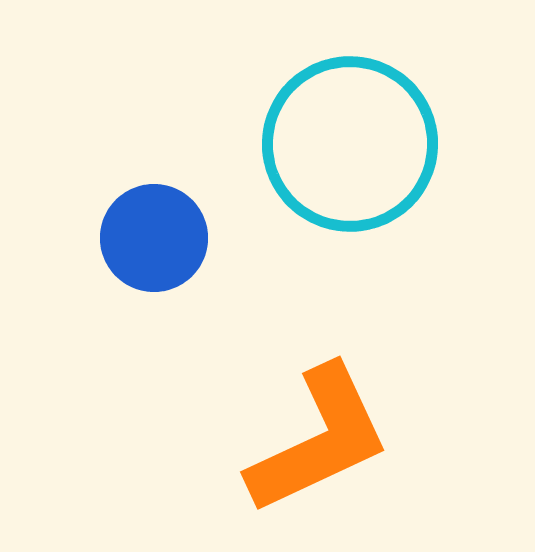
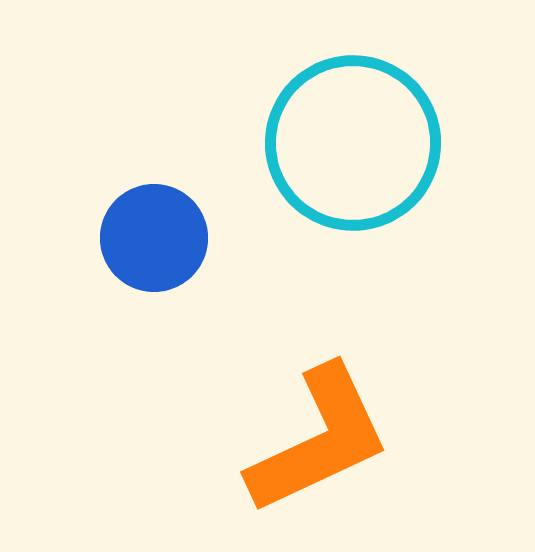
cyan circle: moved 3 px right, 1 px up
